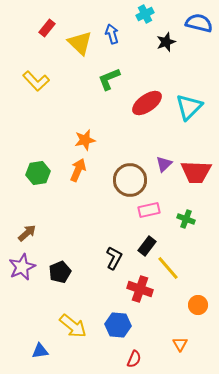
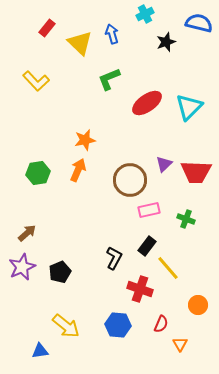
yellow arrow: moved 7 px left
red semicircle: moved 27 px right, 35 px up
